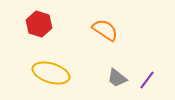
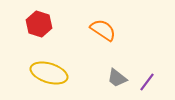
orange semicircle: moved 2 px left
yellow ellipse: moved 2 px left
purple line: moved 2 px down
